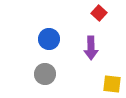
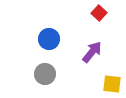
purple arrow: moved 1 px right, 4 px down; rotated 140 degrees counterclockwise
